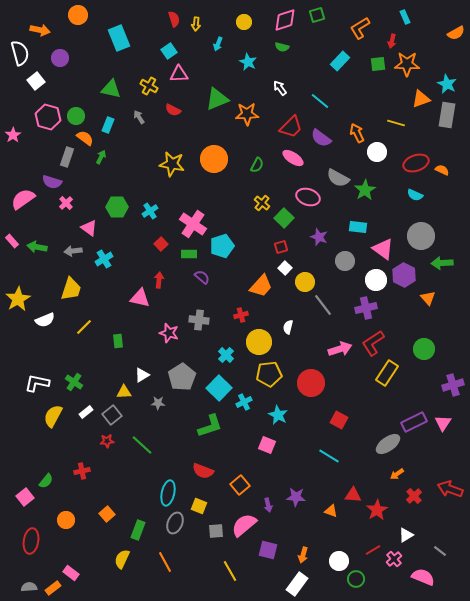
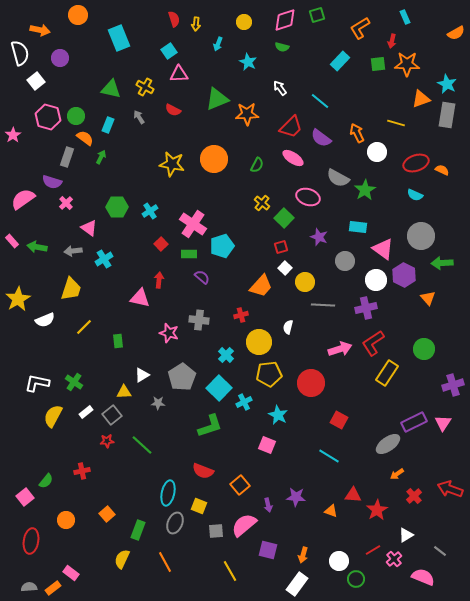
yellow cross at (149, 86): moved 4 px left, 1 px down
gray line at (323, 305): rotated 50 degrees counterclockwise
